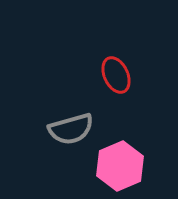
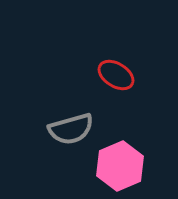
red ellipse: rotated 33 degrees counterclockwise
